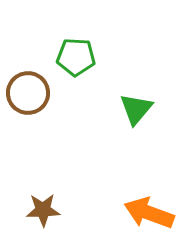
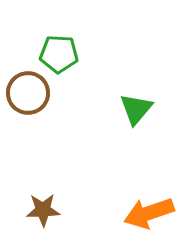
green pentagon: moved 17 px left, 3 px up
orange arrow: rotated 39 degrees counterclockwise
